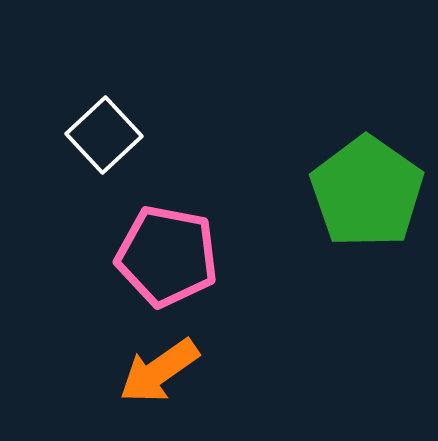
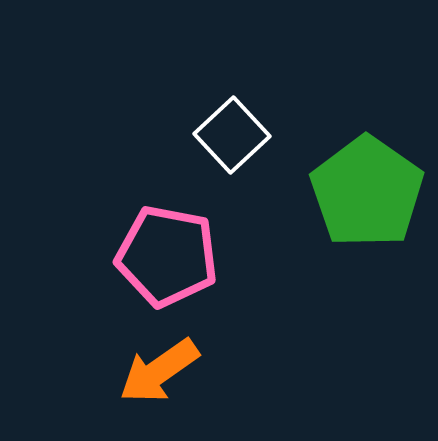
white square: moved 128 px right
